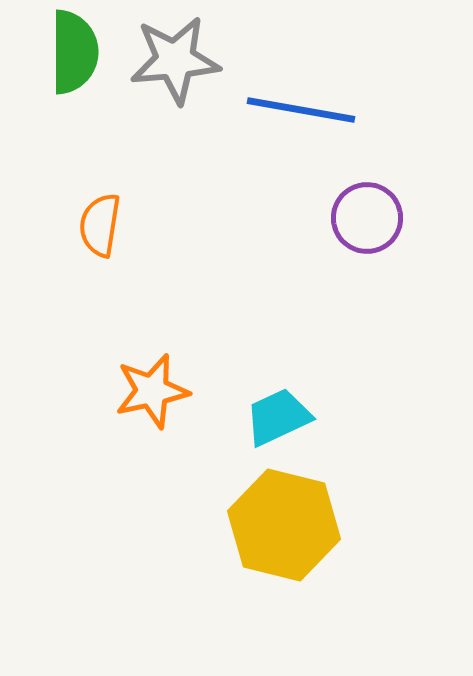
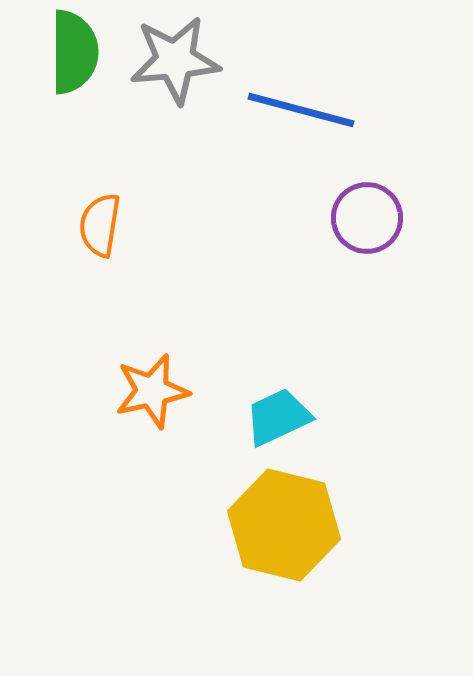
blue line: rotated 5 degrees clockwise
